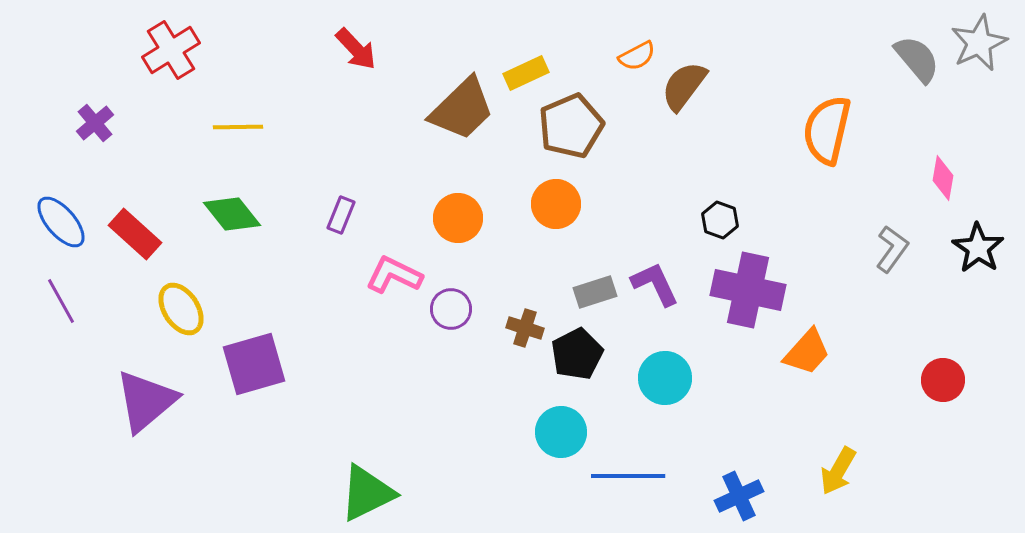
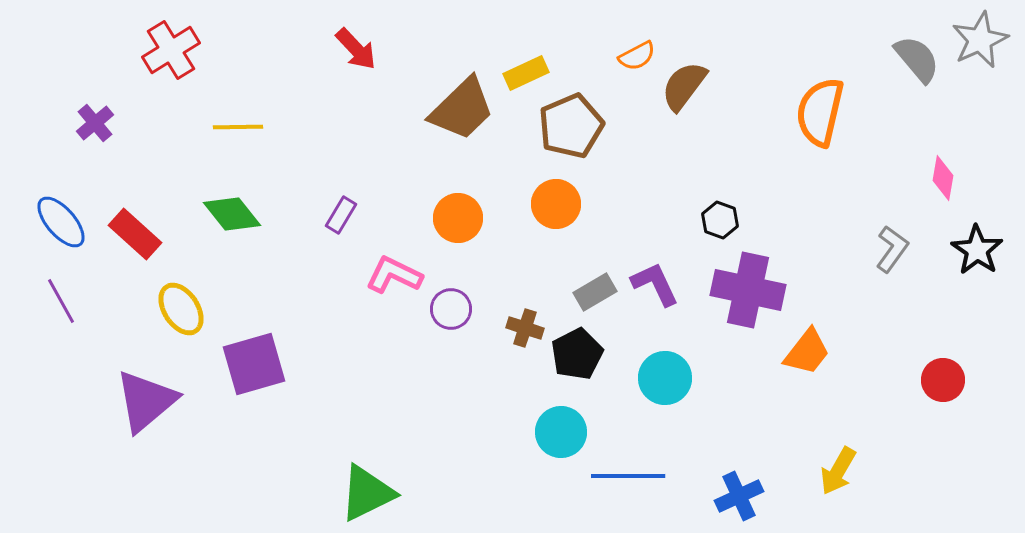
gray star at (979, 43): moved 1 px right, 3 px up
orange semicircle at (827, 130): moved 7 px left, 18 px up
purple rectangle at (341, 215): rotated 9 degrees clockwise
black star at (978, 248): moved 1 px left, 2 px down
gray rectangle at (595, 292): rotated 12 degrees counterclockwise
orange trapezoid at (807, 352): rotated 4 degrees counterclockwise
